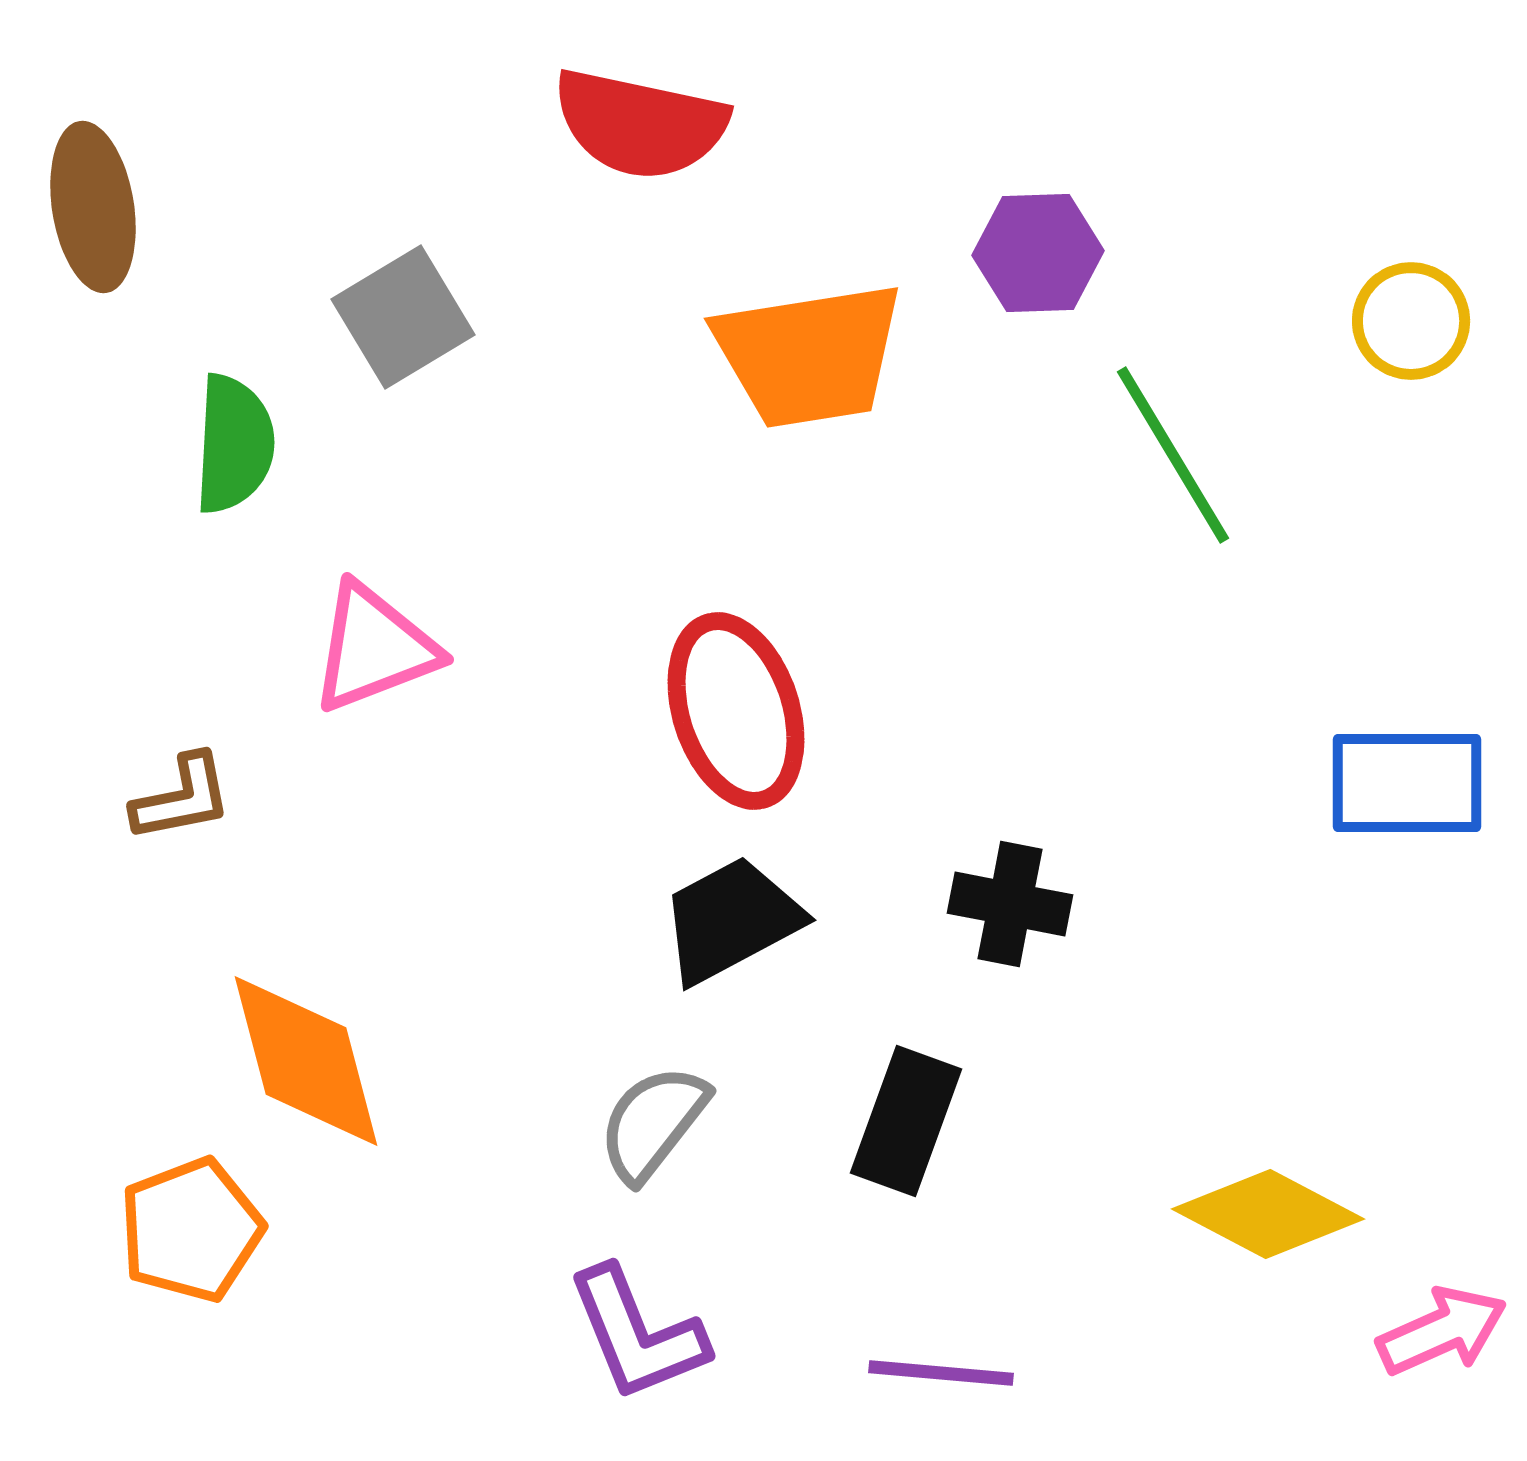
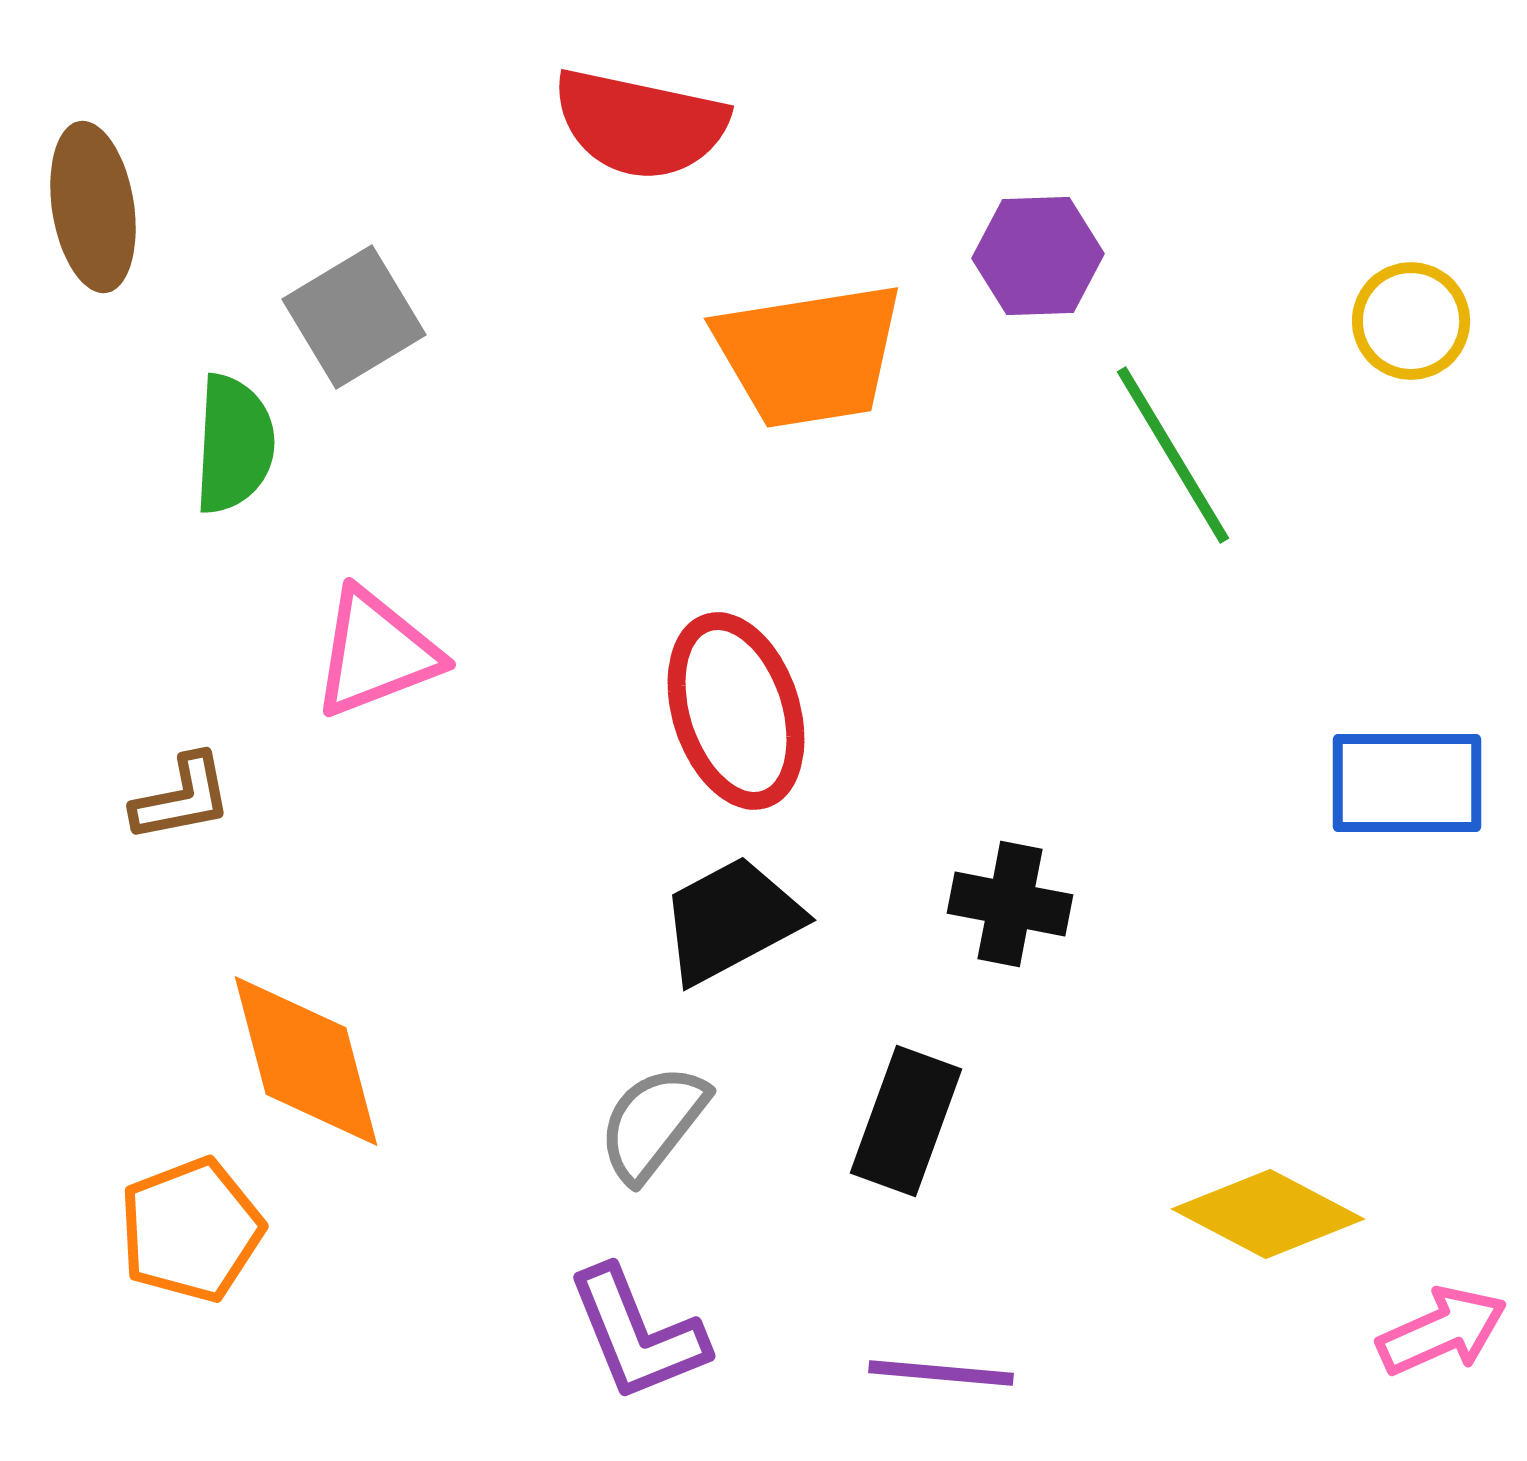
purple hexagon: moved 3 px down
gray square: moved 49 px left
pink triangle: moved 2 px right, 5 px down
